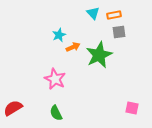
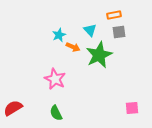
cyan triangle: moved 3 px left, 17 px down
orange arrow: rotated 48 degrees clockwise
pink square: rotated 16 degrees counterclockwise
